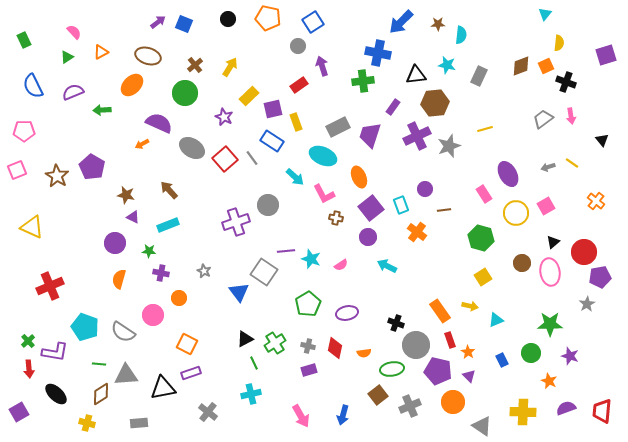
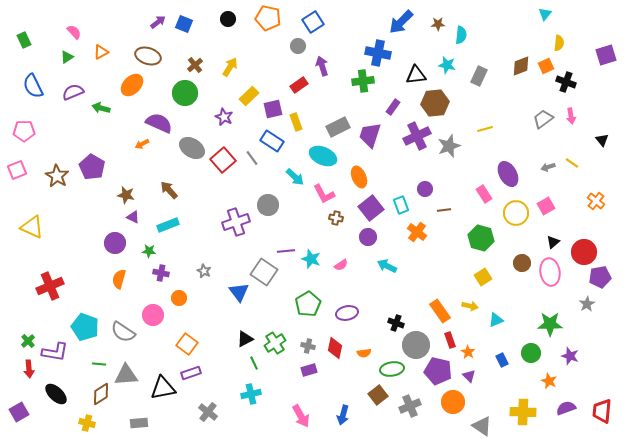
green arrow at (102, 110): moved 1 px left, 2 px up; rotated 18 degrees clockwise
red square at (225, 159): moved 2 px left, 1 px down
orange square at (187, 344): rotated 10 degrees clockwise
